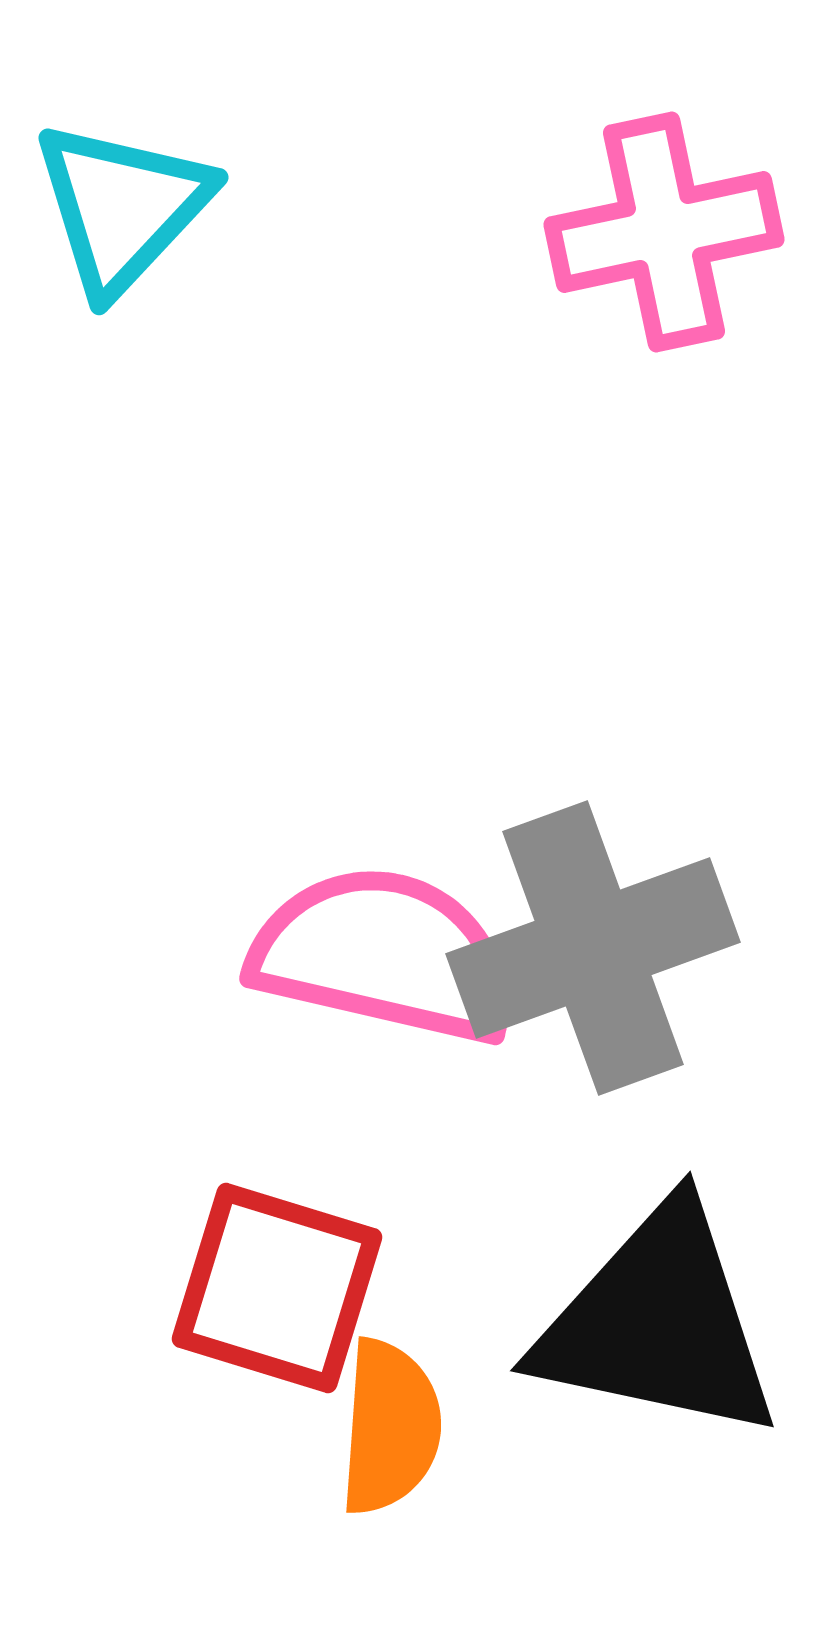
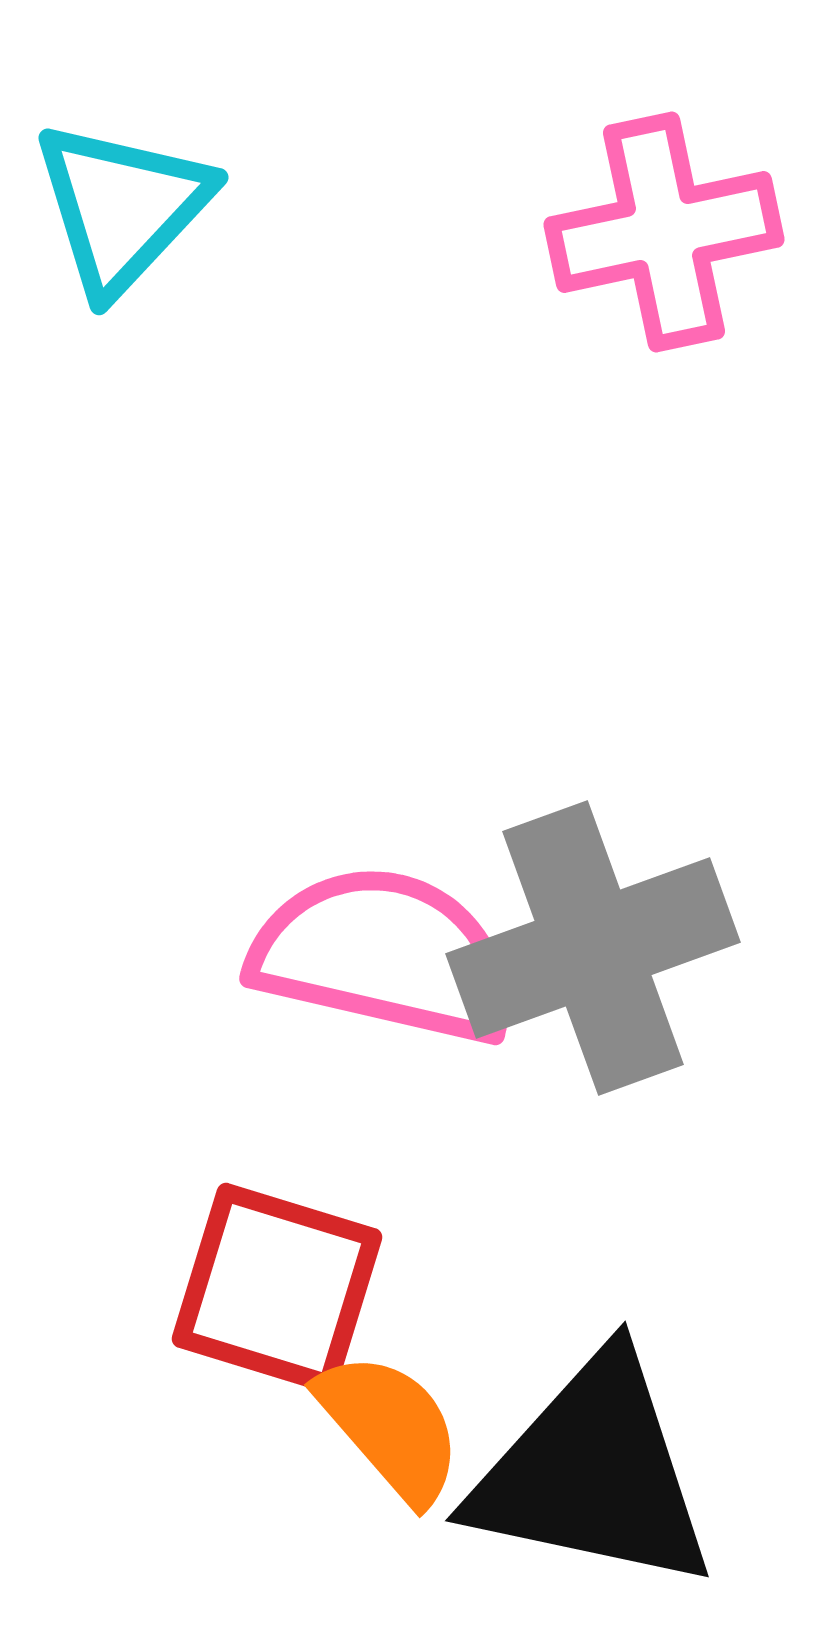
black triangle: moved 65 px left, 150 px down
orange semicircle: rotated 45 degrees counterclockwise
